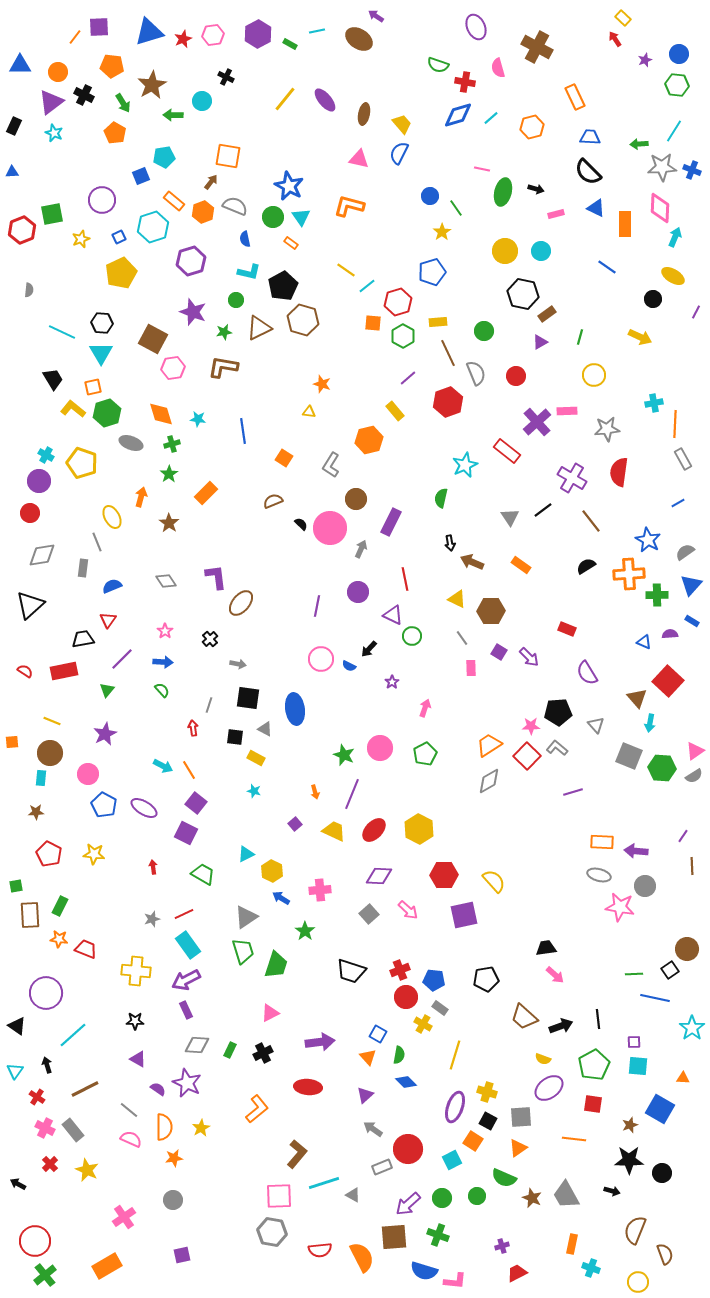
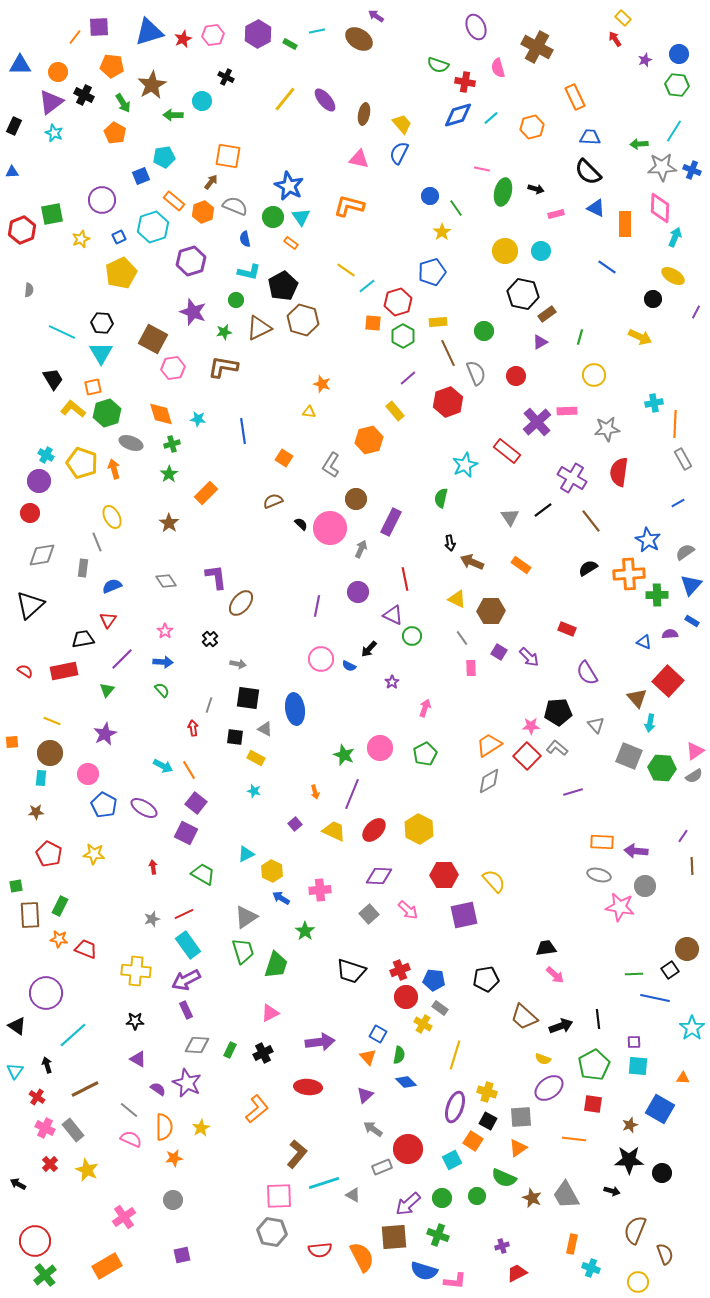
orange arrow at (141, 497): moved 27 px left, 28 px up; rotated 30 degrees counterclockwise
black semicircle at (586, 566): moved 2 px right, 2 px down
